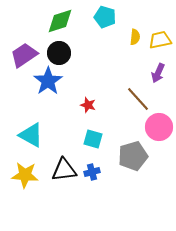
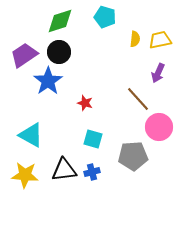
yellow semicircle: moved 2 px down
black circle: moved 1 px up
red star: moved 3 px left, 2 px up
gray pentagon: rotated 12 degrees clockwise
